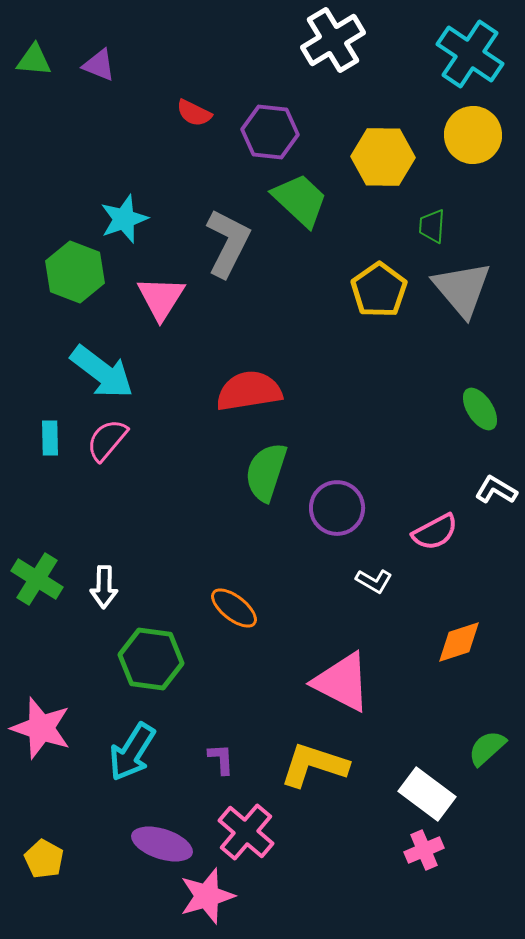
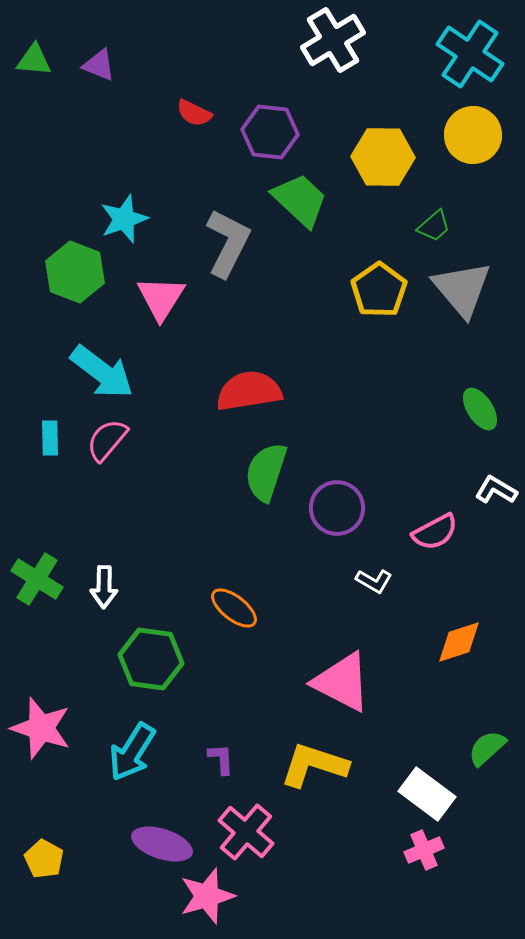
green trapezoid at (432, 226): moved 2 px right; rotated 135 degrees counterclockwise
